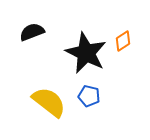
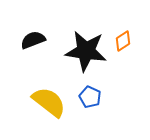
black semicircle: moved 1 px right, 8 px down
black star: moved 2 px up; rotated 18 degrees counterclockwise
blue pentagon: moved 1 px right, 1 px down; rotated 10 degrees clockwise
